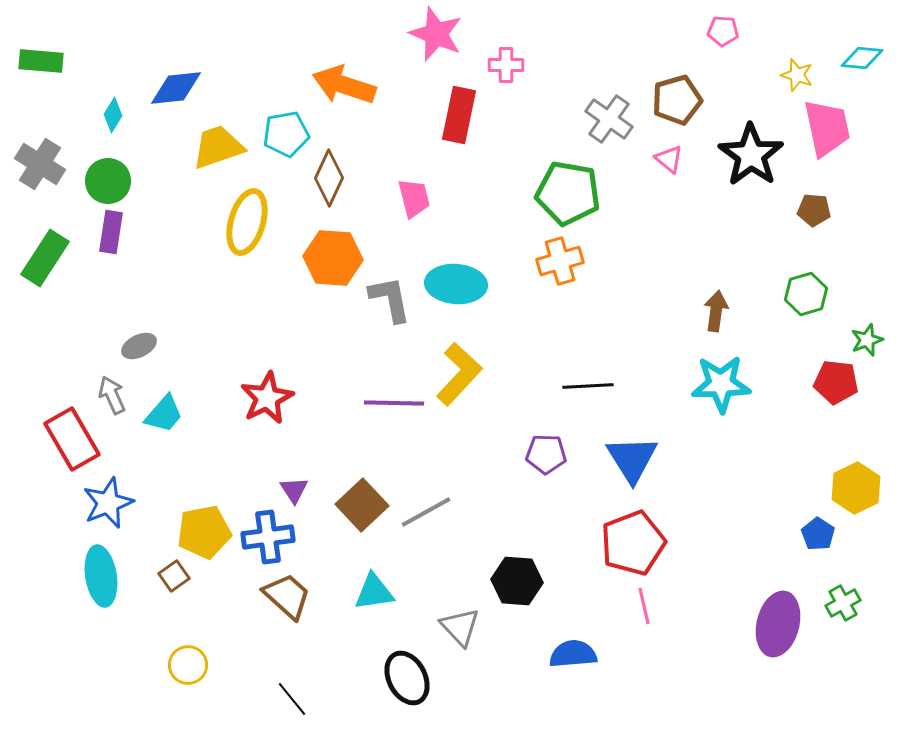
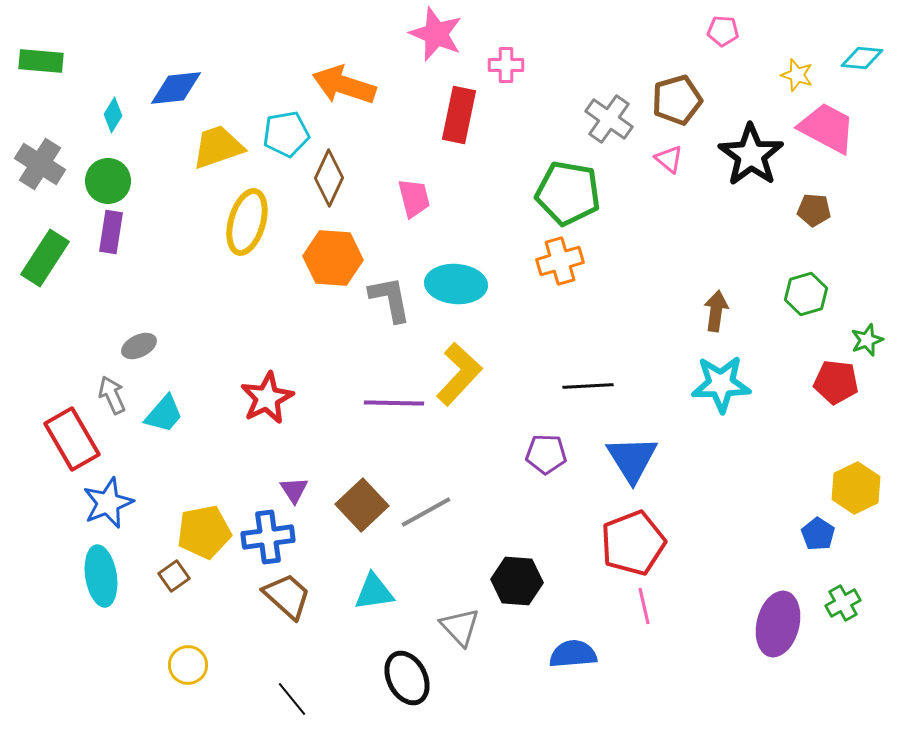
pink trapezoid at (827, 128): rotated 50 degrees counterclockwise
